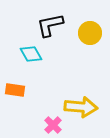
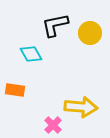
black L-shape: moved 5 px right
